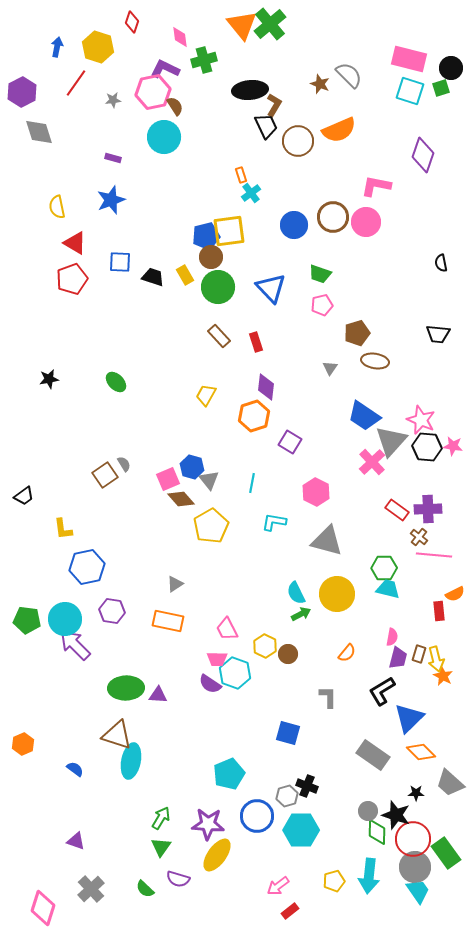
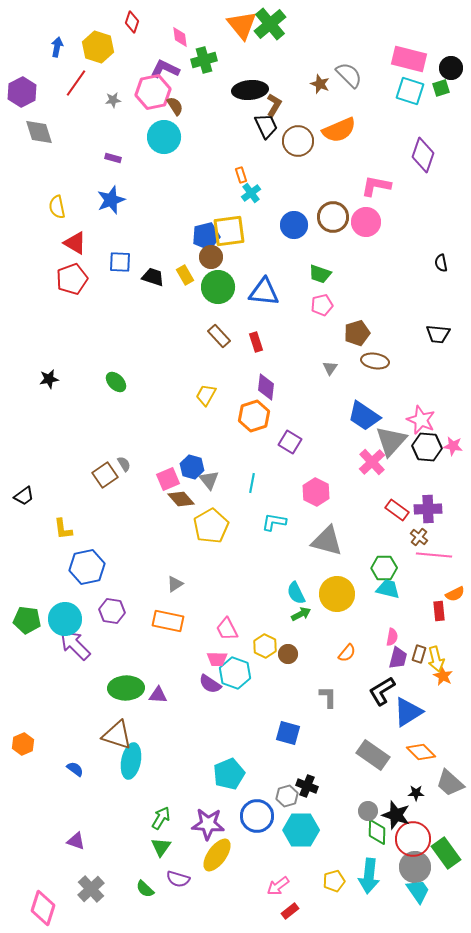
blue triangle at (271, 288): moved 7 px left, 4 px down; rotated 40 degrees counterclockwise
blue triangle at (409, 718): moved 1 px left, 6 px up; rotated 12 degrees clockwise
